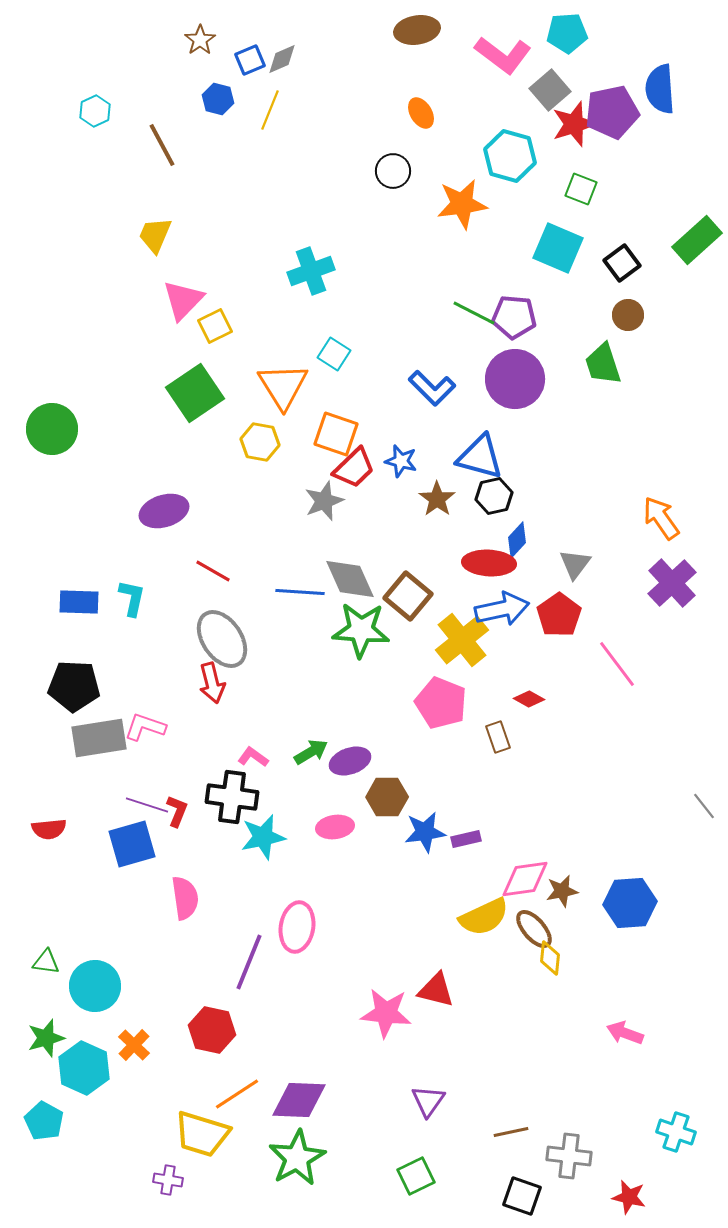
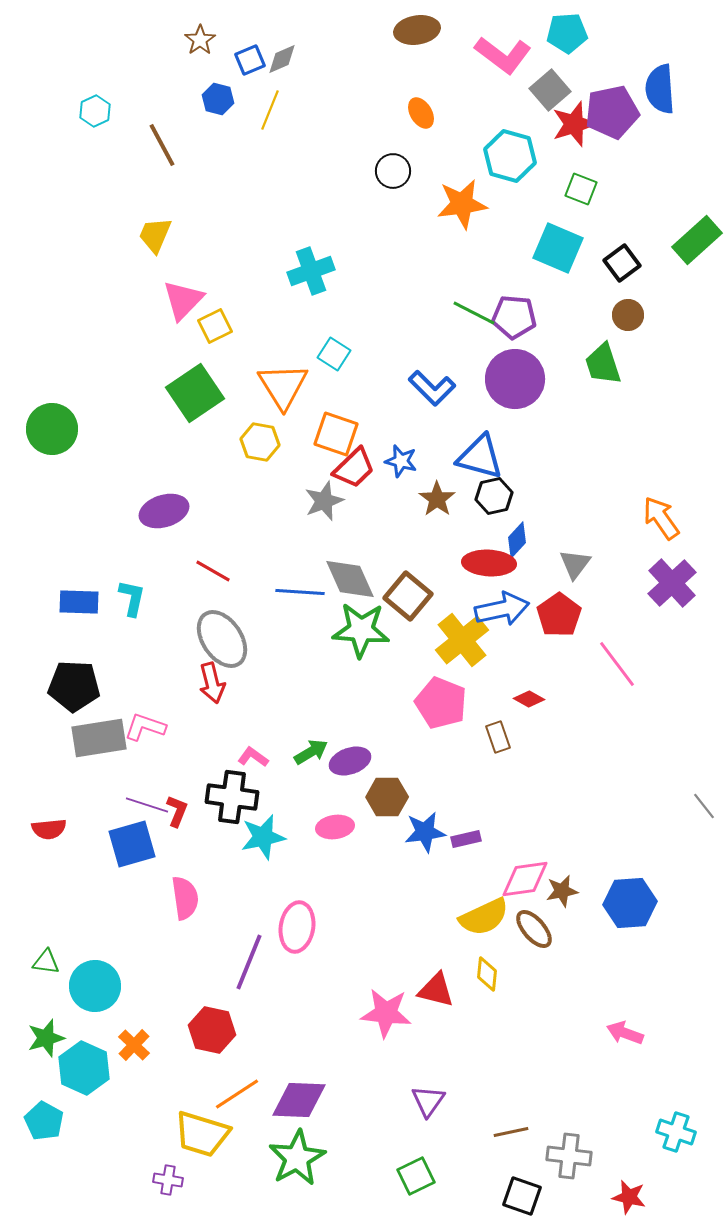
yellow diamond at (550, 958): moved 63 px left, 16 px down
